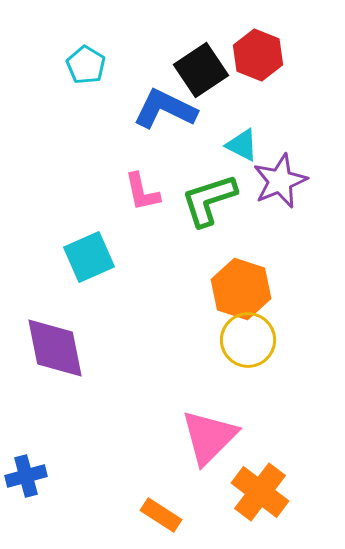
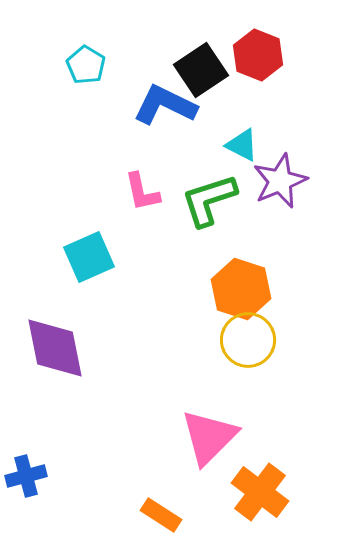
blue L-shape: moved 4 px up
